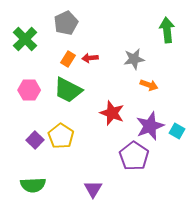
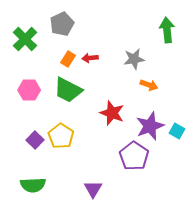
gray pentagon: moved 4 px left, 1 px down
